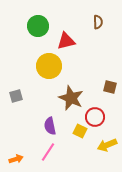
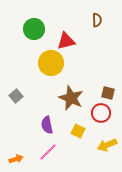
brown semicircle: moved 1 px left, 2 px up
green circle: moved 4 px left, 3 px down
yellow circle: moved 2 px right, 3 px up
brown square: moved 2 px left, 6 px down
gray square: rotated 24 degrees counterclockwise
red circle: moved 6 px right, 4 px up
purple semicircle: moved 3 px left, 1 px up
yellow square: moved 2 px left
pink line: rotated 12 degrees clockwise
